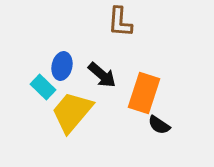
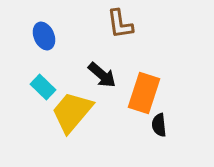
brown L-shape: moved 2 px down; rotated 12 degrees counterclockwise
blue ellipse: moved 18 px left, 30 px up; rotated 36 degrees counterclockwise
black semicircle: rotated 50 degrees clockwise
